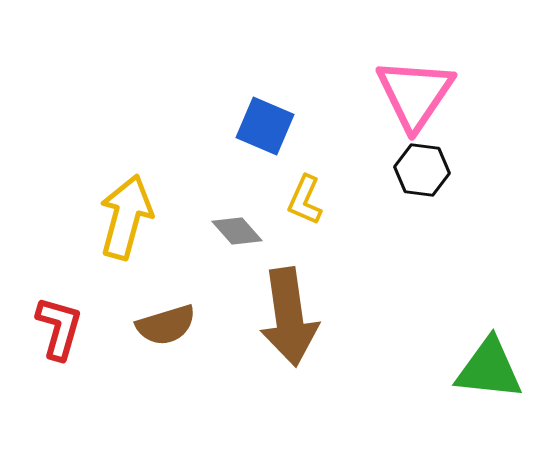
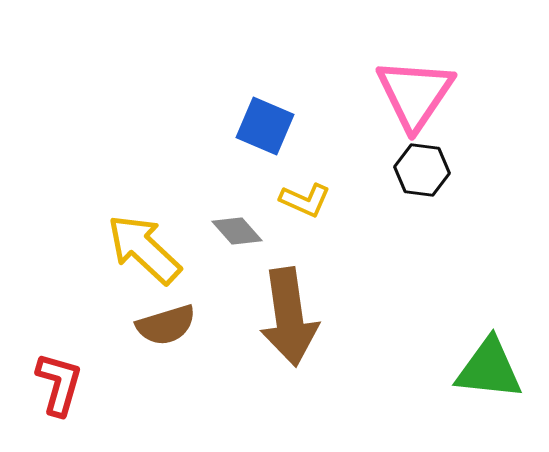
yellow L-shape: rotated 90 degrees counterclockwise
yellow arrow: moved 18 px right, 32 px down; rotated 62 degrees counterclockwise
red L-shape: moved 56 px down
